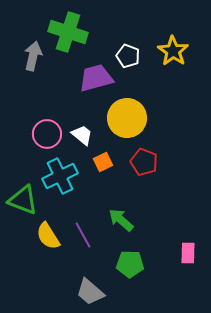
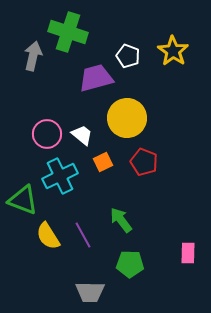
green arrow: rotated 12 degrees clockwise
gray trapezoid: rotated 40 degrees counterclockwise
